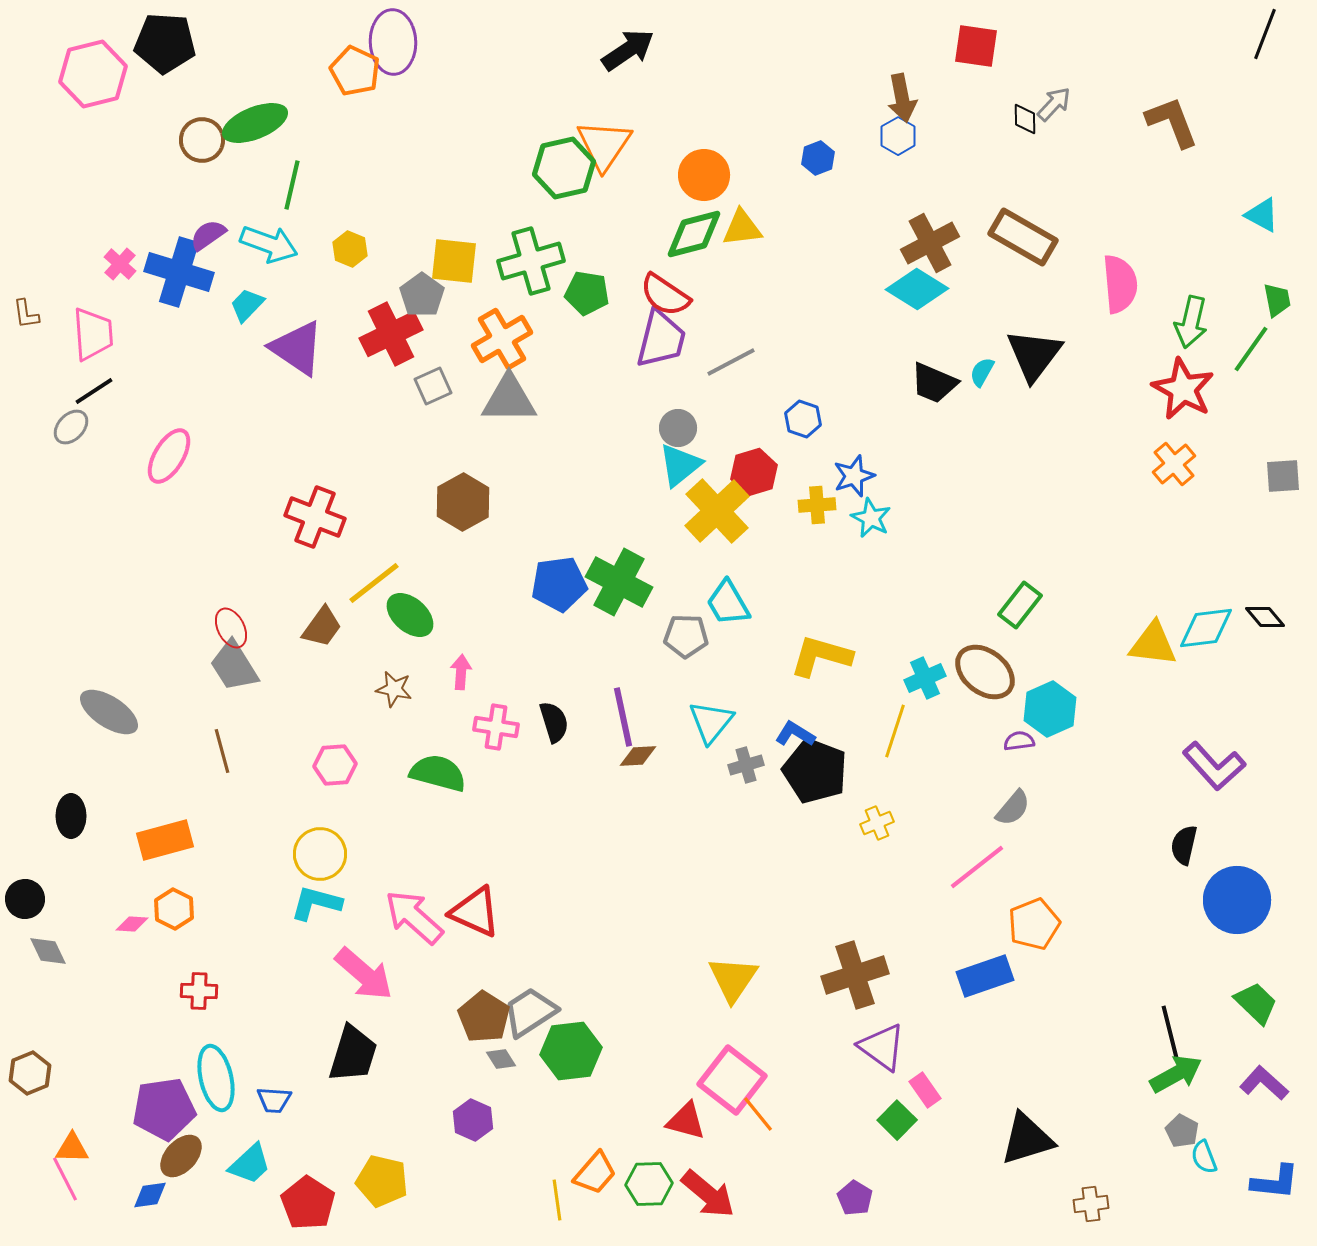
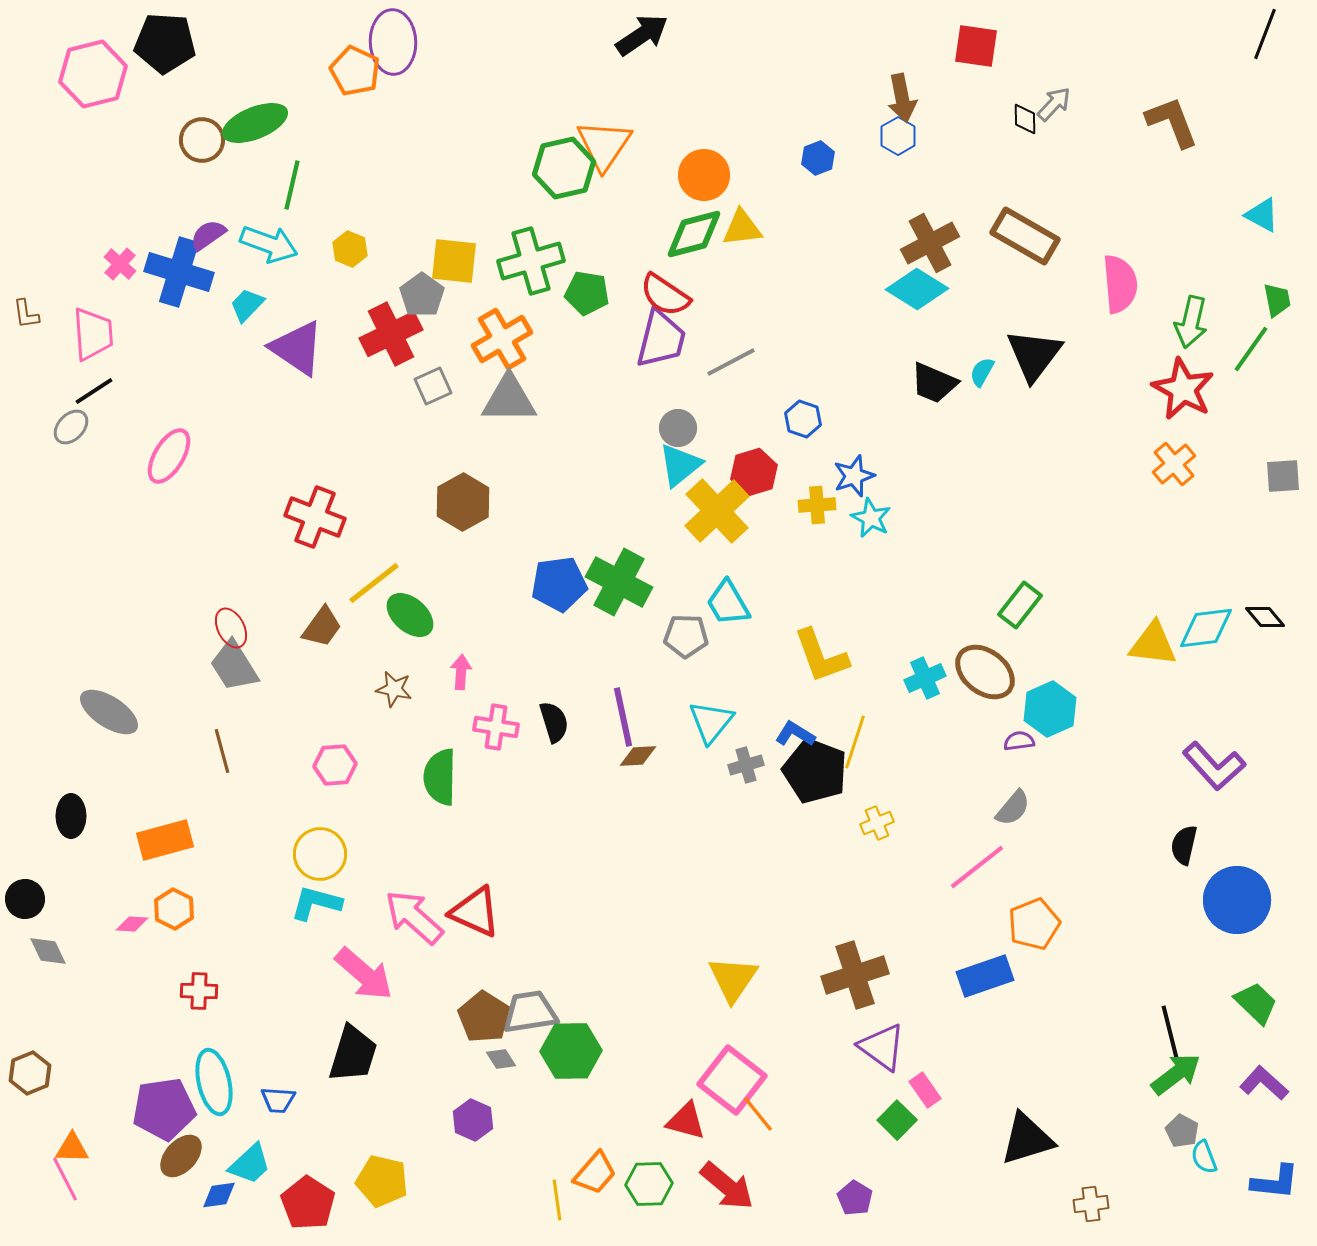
black arrow at (628, 50): moved 14 px right, 15 px up
brown rectangle at (1023, 237): moved 2 px right, 1 px up
yellow L-shape at (821, 656): rotated 126 degrees counterclockwise
yellow line at (895, 731): moved 40 px left, 11 px down
green semicircle at (438, 773): moved 2 px right, 4 px down; rotated 104 degrees counterclockwise
gray trapezoid at (530, 1012): rotated 24 degrees clockwise
green hexagon at (571, 1051): rotated 6 degrees clockwise
green arrow at (1176, 1074): rotated 8 degrees counterclockwise
cyan ellipse at (216, 1078): moved 2 px left, 4 px down
blue trapezoid at (274, 1100): moved 4 px right
red arrow at (708, 1194): moved 19 px right, 8 px up
blue diamond at (150, 1195): moved 69 px right
